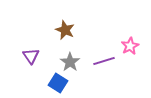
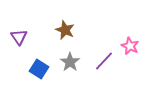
pink star: rotated 18 degrees counterclockwise
purple triangle: moved 12 px left, 19 px up
purple line: rotated 30 degrees counterclockwise
blue square: moved 19 px left, 14 px up
